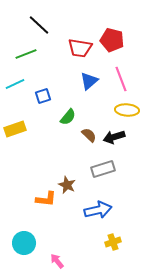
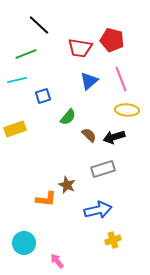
cyan line: moved 2 px right, 4 px up; rotated 12 degrees clockwise
yellow cross: moved 2 px up
